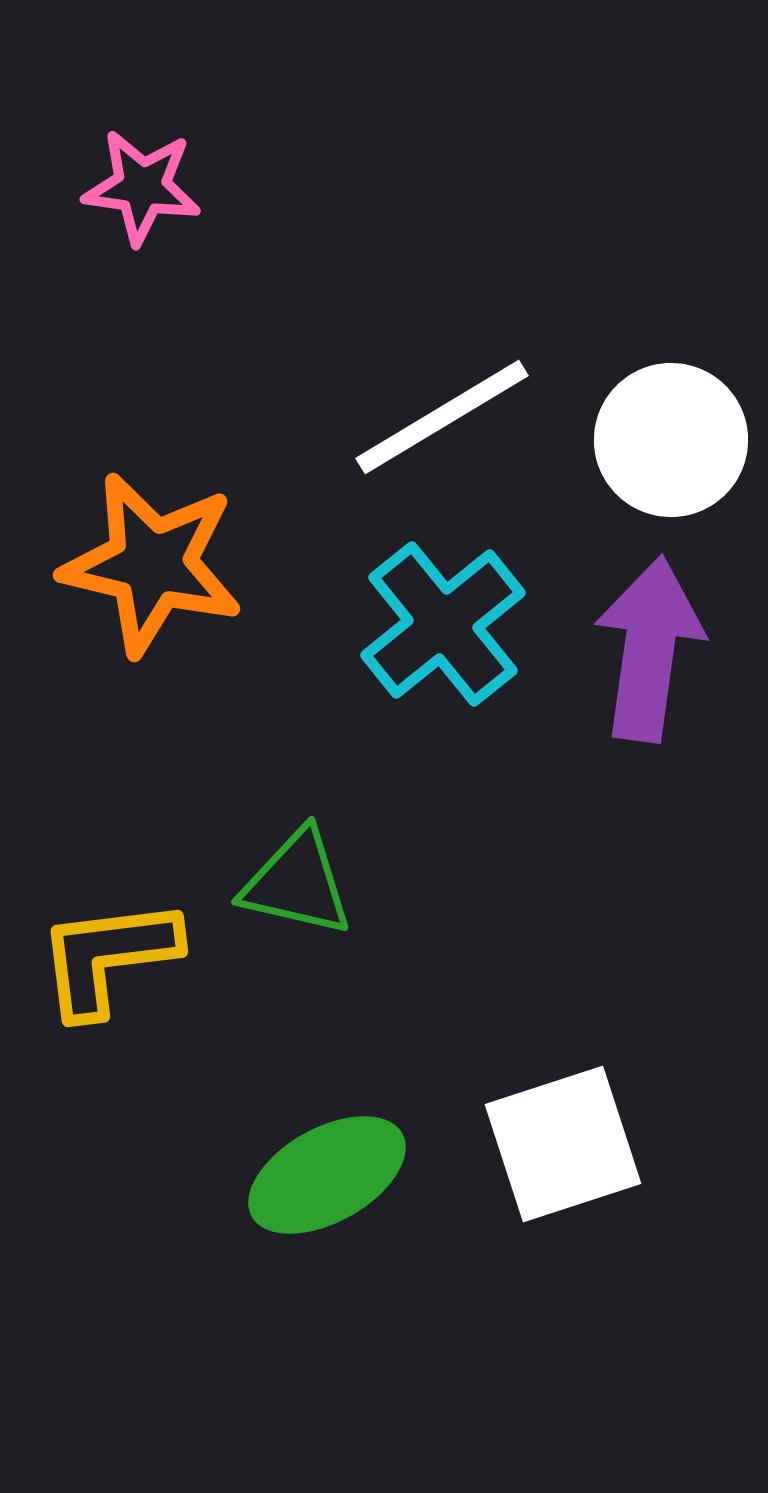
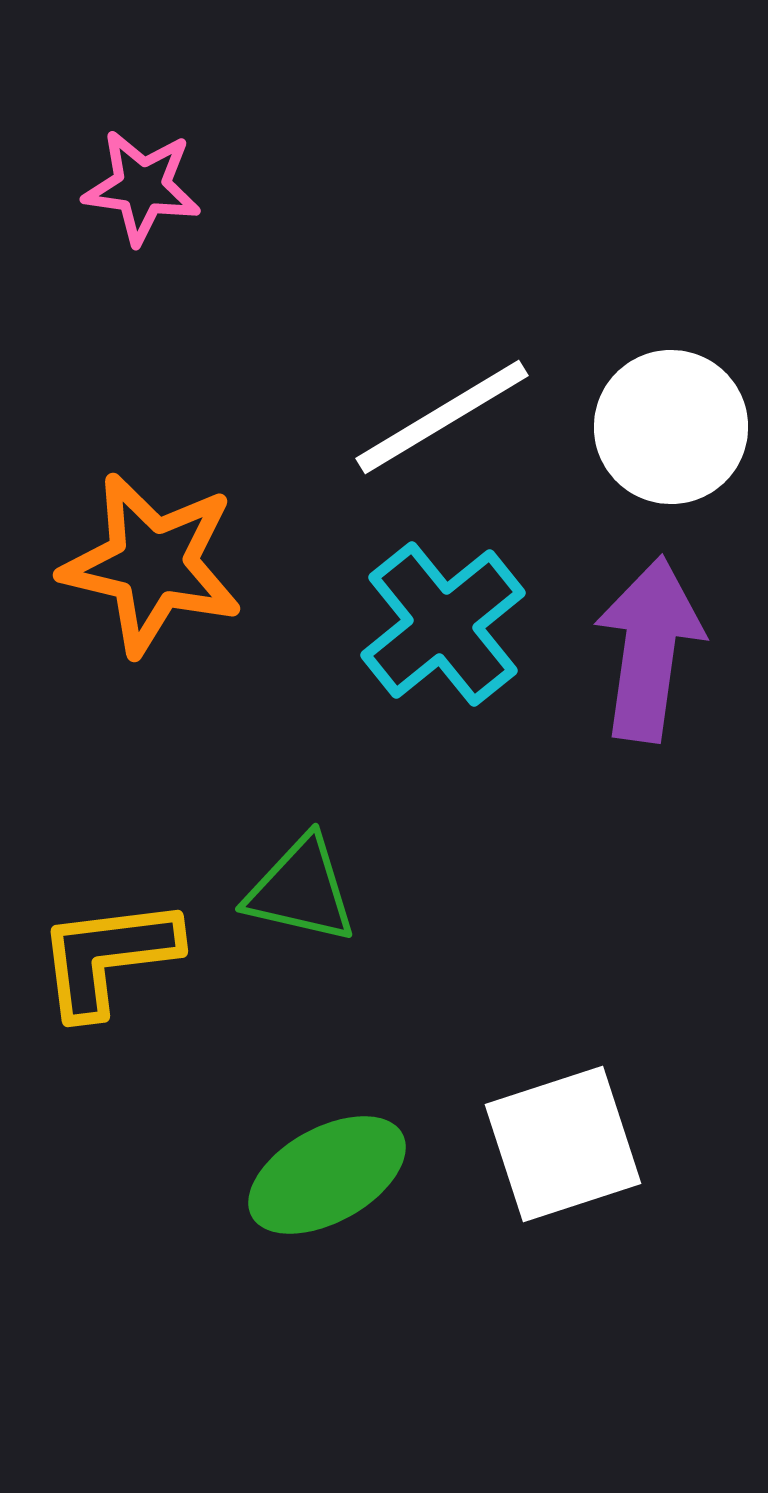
white circle: moved 13 px up
green triangle: moved 4 px right, 7 px down
